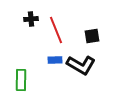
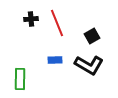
red line: moved 1 px right, 7 px up
black square: rotated 21 degrees counterclockwise
black L-shape: moved 8 px right
green rectangle: moved 1 px left, 1 px up
